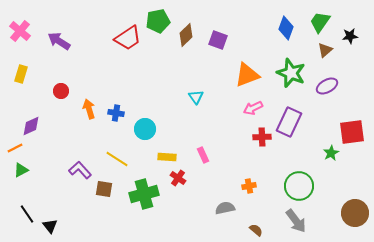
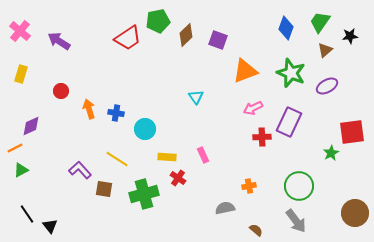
orange triangle at (247, 75): moved 2 px left, 4 px up
